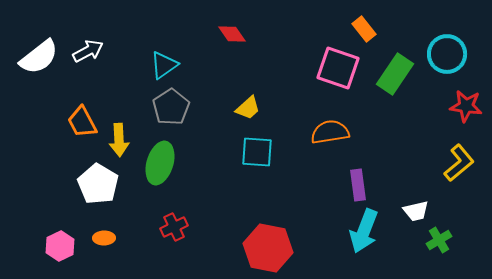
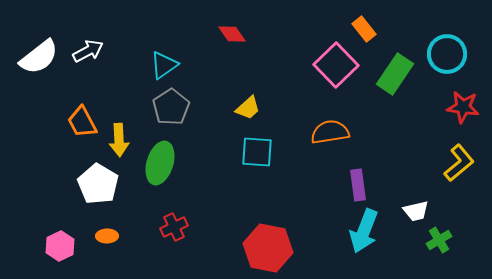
pink square: moved 2 px left, 3 px up; rotated 27 degrees clockwise
red star: moved 3 px left, 1 px down
orange ellipse: moved 3 px right, 2 px up
